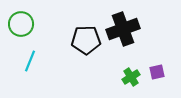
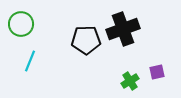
green cross: moved 1 px left, 4 px down
